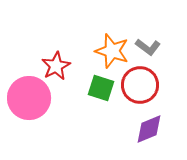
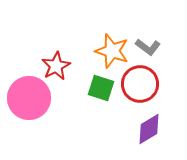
red circle: moved 1 px up
purple diamond: rotated 8 degrees counterclockwise
